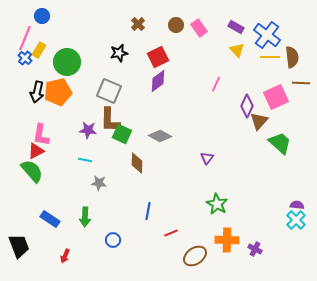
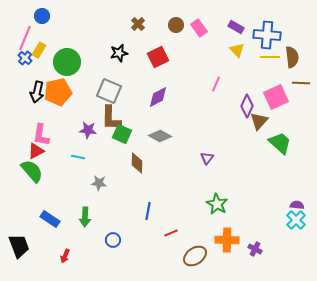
blue cross at (267, 35): rotated 32 degrees counterclockwise
purple diamond at (158, 81): moved 16 px down; rotated 10 degrees clockwise
brown L-shape at (110, 120): moved 1 px right, 2 px up
cyan line at (85, 160): moved 7 px left, 3 px up
